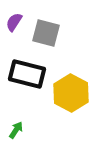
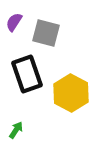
black rectangle: rotated 57 degrees clockwise
